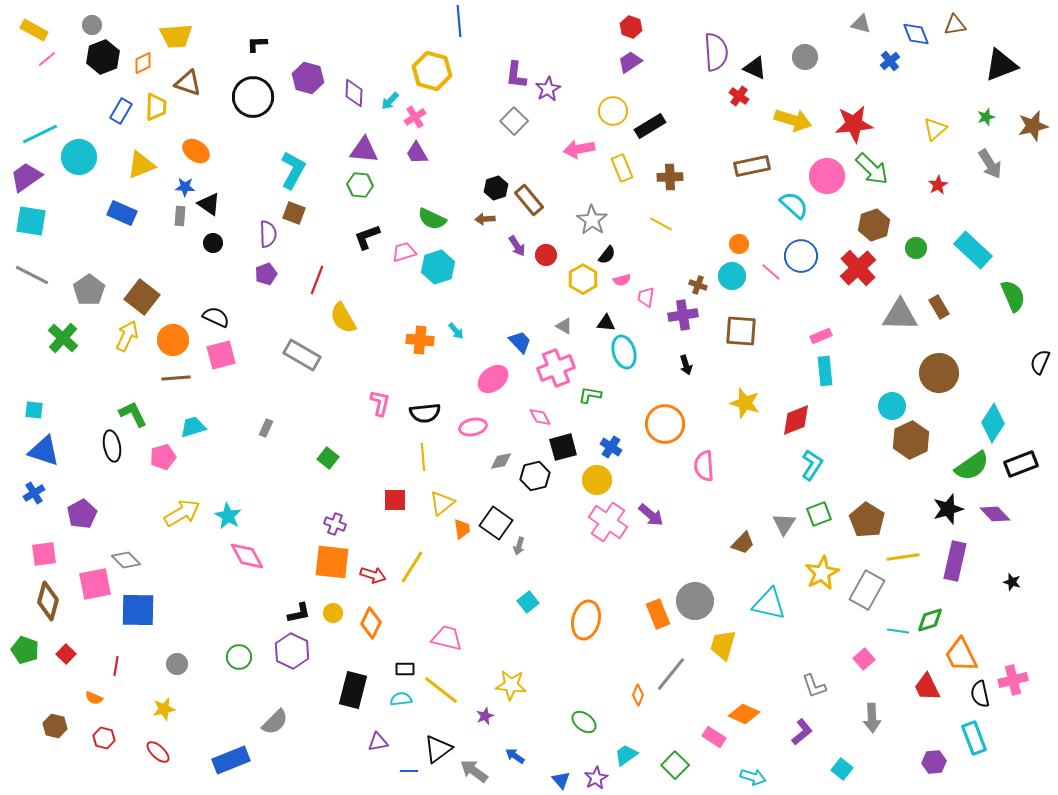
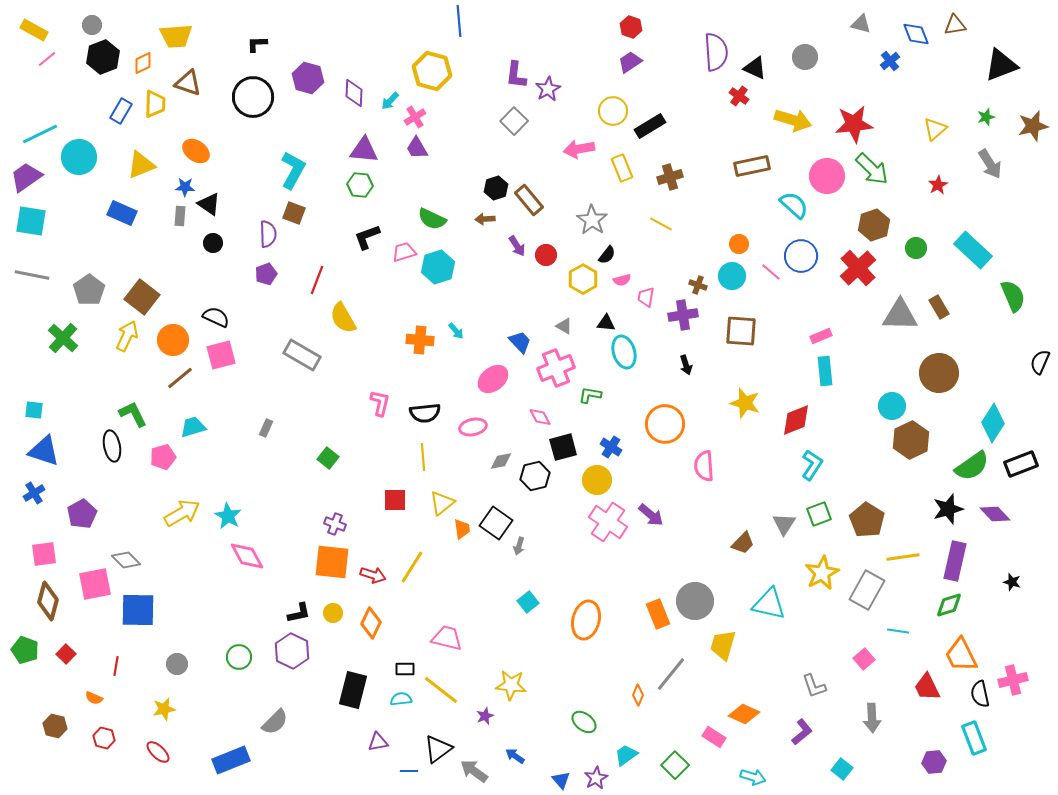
yellow trapezoid at (156, 107): moved 1 px left, 3 px up
purple trapezoid at (417, 153): moved 5 px up
brown cross at (670, 177): rotated 15 degrees counterclockwise
gray line at (32, 275): rotated 16 degrees counterclockwise
brown line at (176, 378): moved 4 px right; rotated 36 degrees counterclockwise
green diamond at (930, 620): moved 19 px right, 15 px up
